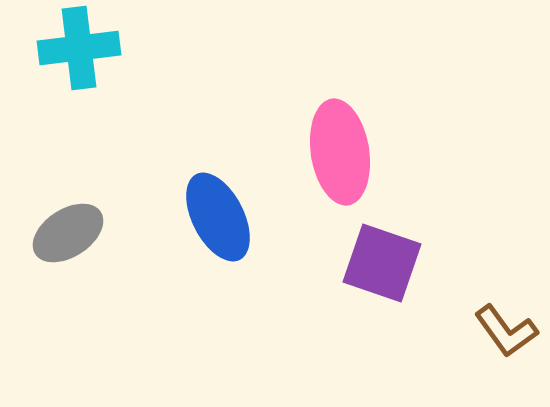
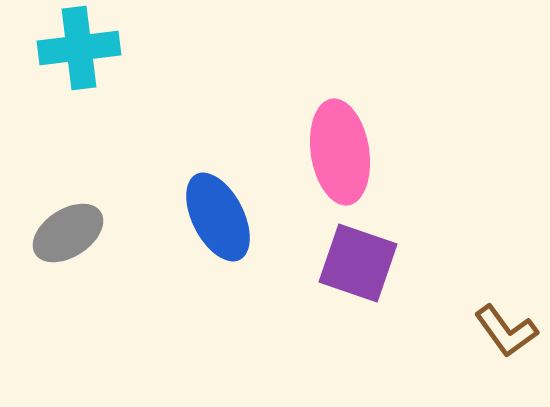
purple square: moved 24 px left
